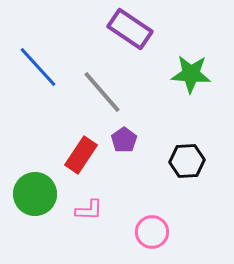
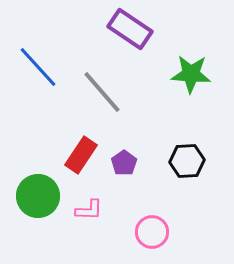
purple pentagon: moved 23 px down
green circle: moved 3 px right, 2 px down
